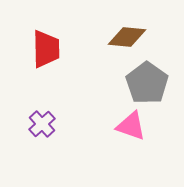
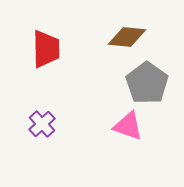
pink triangle: moved 3 px left
